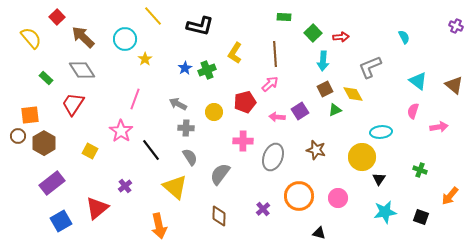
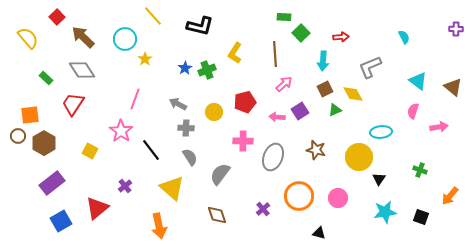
purple cross at (456, 26): moved 3 px down; rotated 24 degrees counterclockwise
green square at (313, 33): moved 12 px left
yellow semicircle at (31, 38): moved 3 px left
pink arrow at (270, 84): moved 14 px right
brown triangle at (454, 85): moved 1 px left, 2 px down
yellow circle at (362, 157): moved 3 px left
yellow triangle at (175, 187): moved 3 px left, 1 px down
brown diamond at (219, 216): moved 2 px left, 1 px up; rotated 20 degrees counterclockwise
